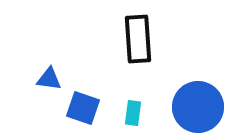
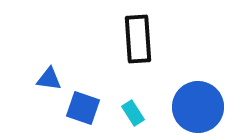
cyan rectangle: rotated 40 degrees counterclockwise
